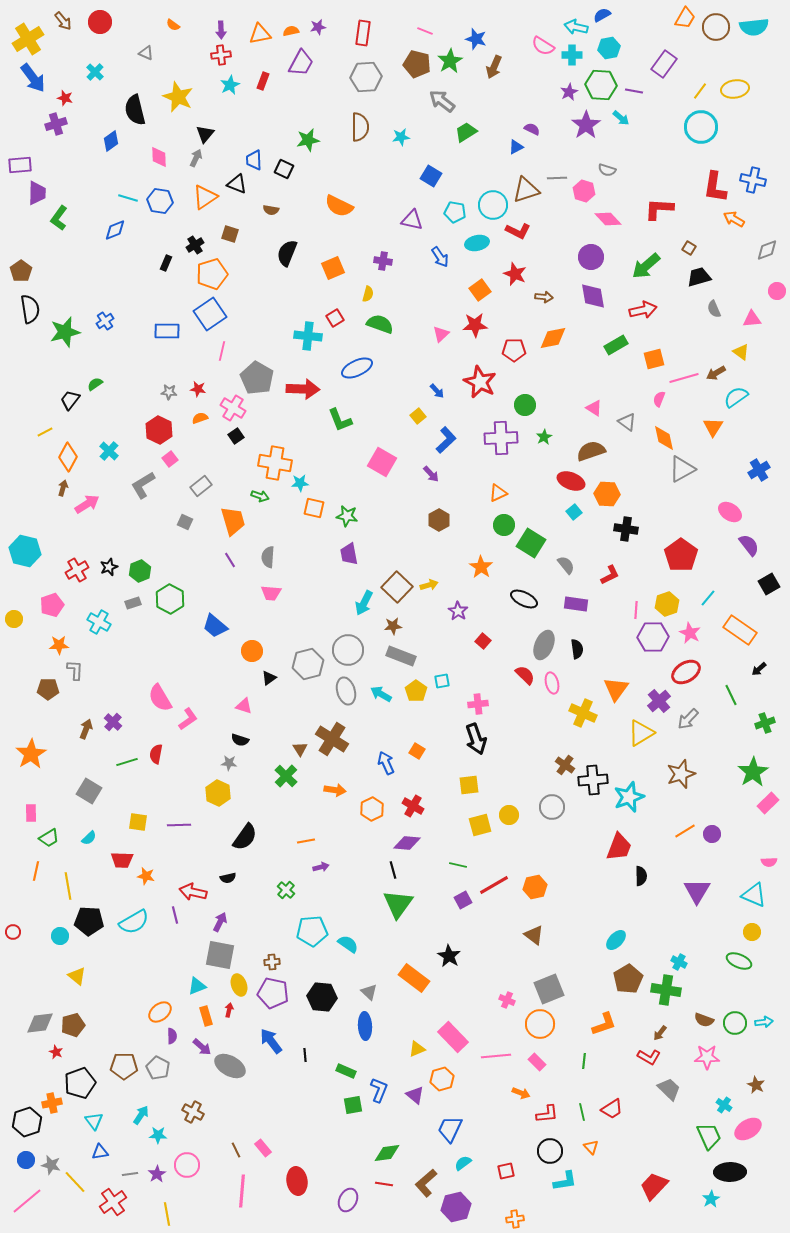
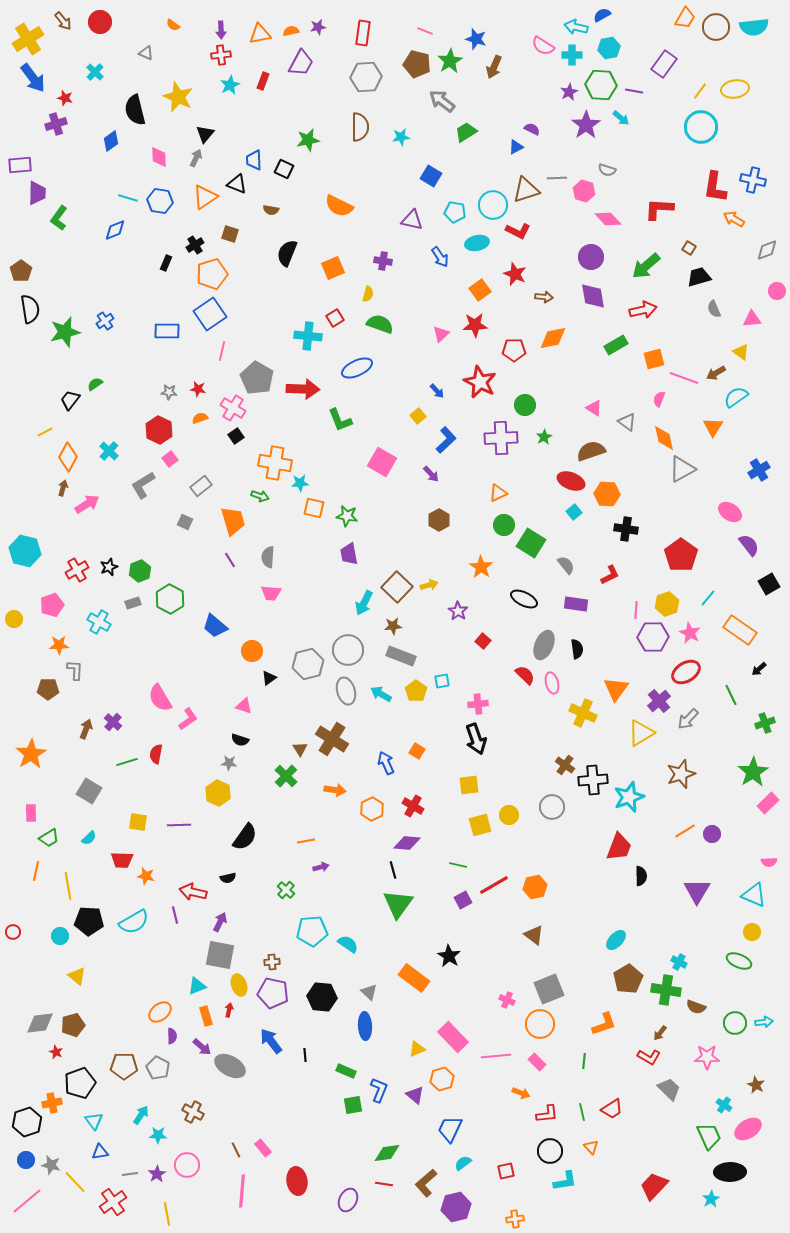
pink line at (684, 378): rotated 36 degrees clockwise
brown semicircle at (704, 1020): moved 8 px left, 13 px up
